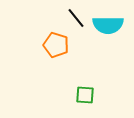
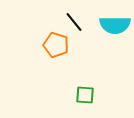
black line: moved 2 px left, 4 px down
cyan semicircle: moved 7 px right
